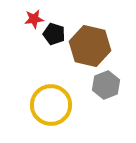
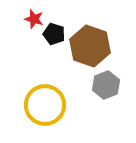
red star: rotated 24 degrees clockwise
brown hexagon: rotated 6 degrees clockwise
yellow circle: moved 6 px left
